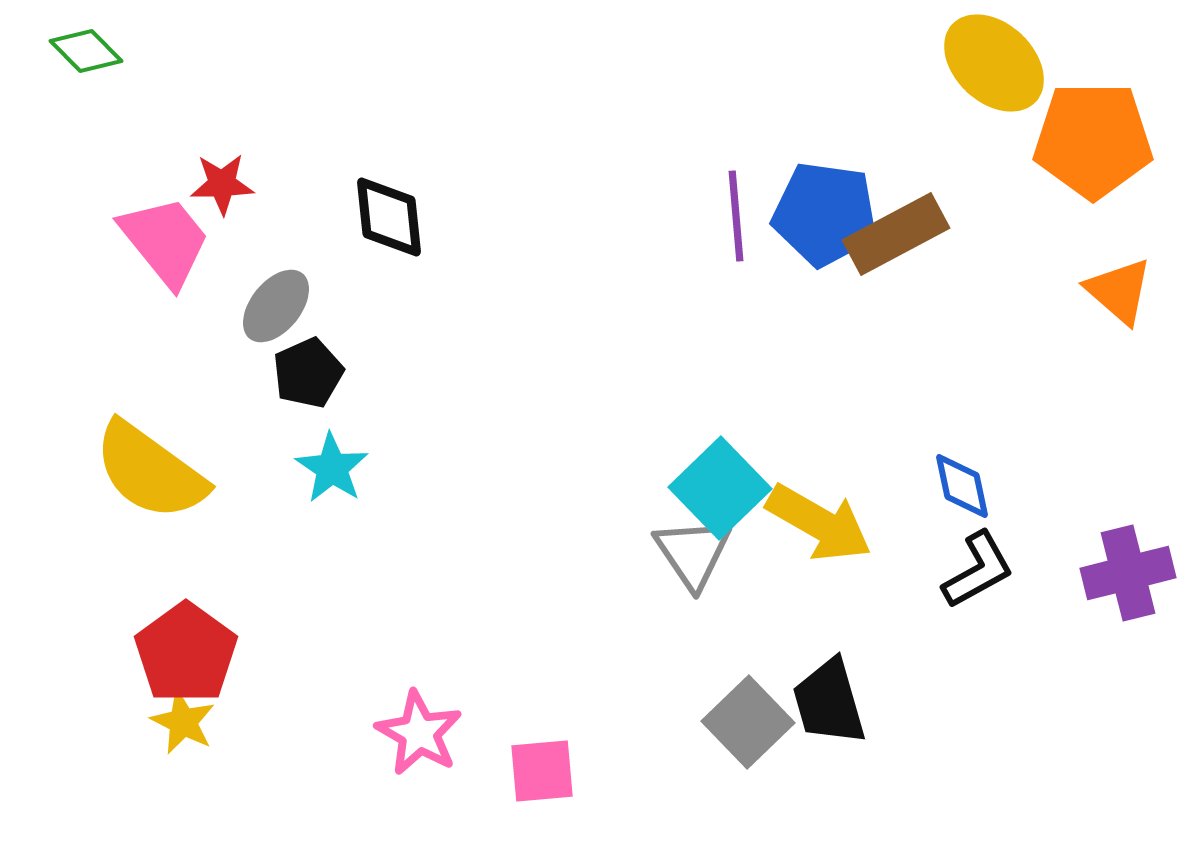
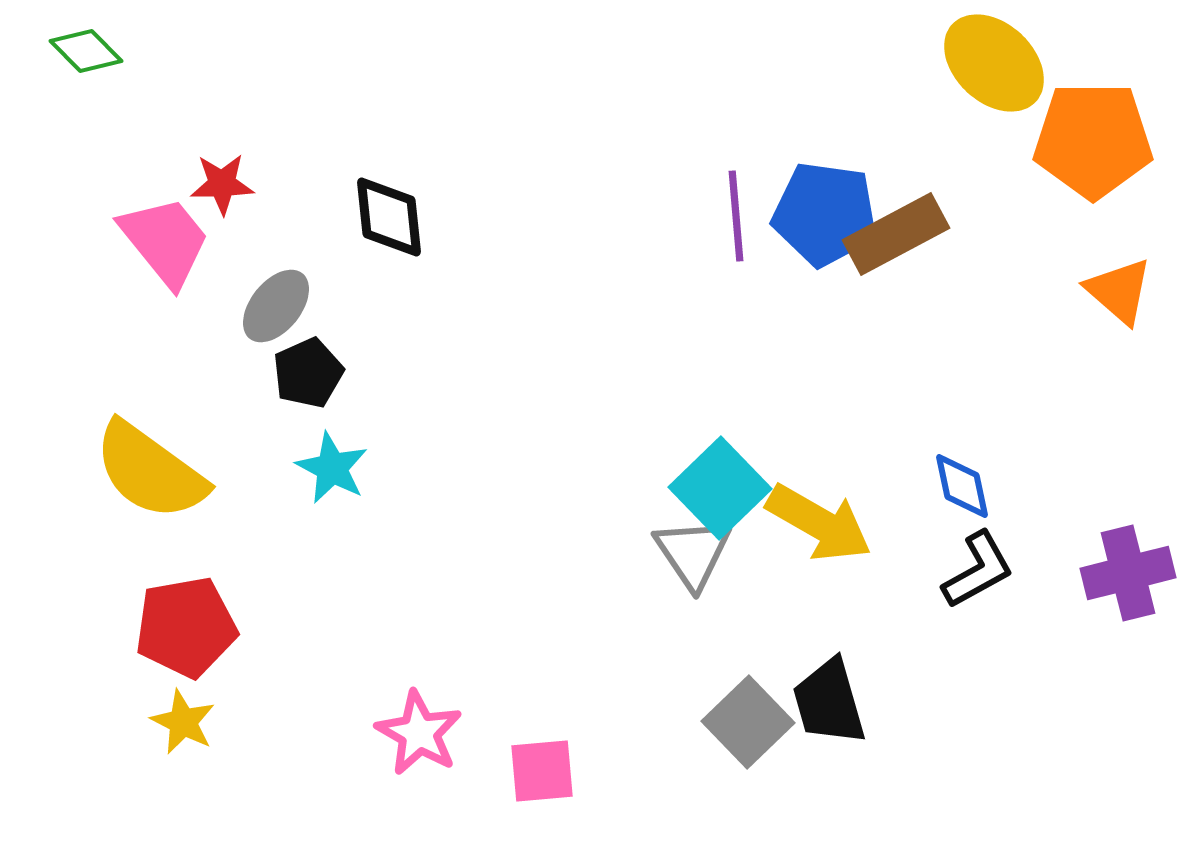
cyan star: rotated 6 degrees counterclockwise
red pentagon: moved 26 px up; rotated 26 degrees clockwise
